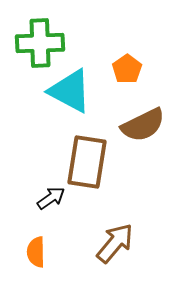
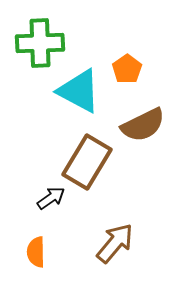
cyan triangle: moved 9 px right
brown rectangle: rotated 22 degrees clockwise
